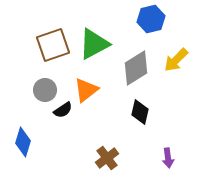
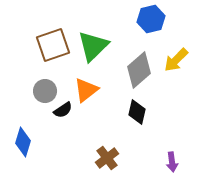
green triangle: moved 1 px left, 2 px down; rotated 16 degrees counterclockwise
gray diamond: moved 3 px right, 2 px down; rotated 9 degrees counterclockwise
gray circle: moved 1 px down
black diamond: moved 3 px left
purple arrow: moved 4 px right, 4 px down
